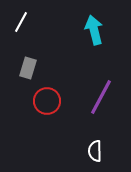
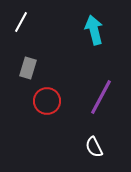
white semicircle: moved 1 px left, 4 px up; rotated 25 degrees counterclockwise
